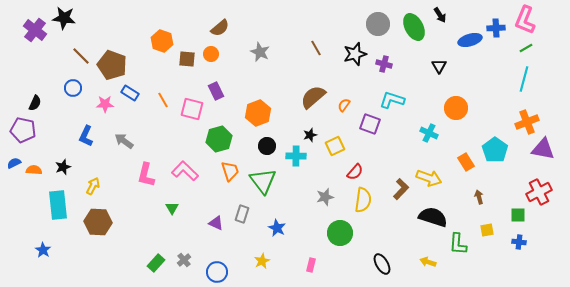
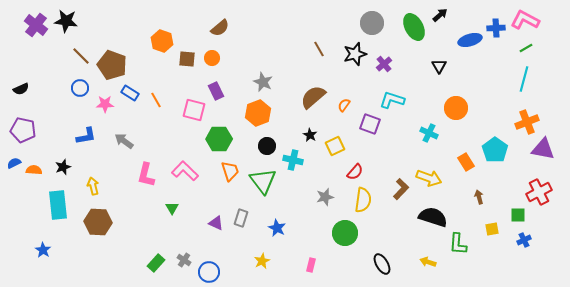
black arrow at (440, 15): rotated 98 degrees counterclockwise
black star at (64, 18): moved 2 px right, 3 px down
pink L-shape at (525, 20): rotated 96 degrees clockwise
gray circle at (378, 24): moved 6 px left, 1 px up
purple cross at (35, 30): moved 1 px right, 5 px up
brown line at (316, 48): moved 3 px right, 1 px down
gray star at (260, 52): moved 3 px right, 30 px down
orange circle at (211, 54): moved 1 px right, 4 px down
purple cross at (384, 64): rotated 35 degrees clockwise
blue circle at (73, 88): moved 7 px right
orange line at (163, 100): moved 7 px left
black semicircle at (35, 103): moved 14 px left, 14 px up; rotated 42 degrees clockwise
pink square at (192, 109): moved 2 px right, 1 px down
black star at (310, 135): rotated 24 degrees counterclockwise
blue L-shape at (86, 136): rotated 125 degrees counterclockwise
green hexagon at (219, 139): rotated 15 degrees clockwise
cyan cross at (296, 156): moved 3 px left, 4 px down; rotated 12 degrees clockwise
yellow arrow at (93, 186): rotated 42 degrees counterclockwise
gray rectangle at (242, 214): moved 1 px left, 4 px down
yellow square at (487, 230): moved 5 px right, 1 px up
green circle at (340, 233): moved 5 px right
blue cross at (519, 242): moved 5 px right, 2 px up; rotated 32 degrees counterclockwise
gray cross at (184, 260): rotated 16 degrees counterclockwise
blue circle at (217, 272): moved 8 px left
